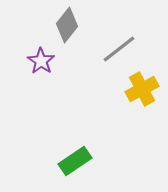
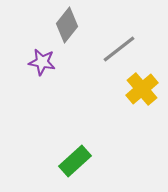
purple star: moved 1 px right, 1 px down; rotated 24 degrees counterclockwise
yellow cross: rotated 12 degrees counterclockwise
green rectangle: rotated 8 degrees counterclockwise
